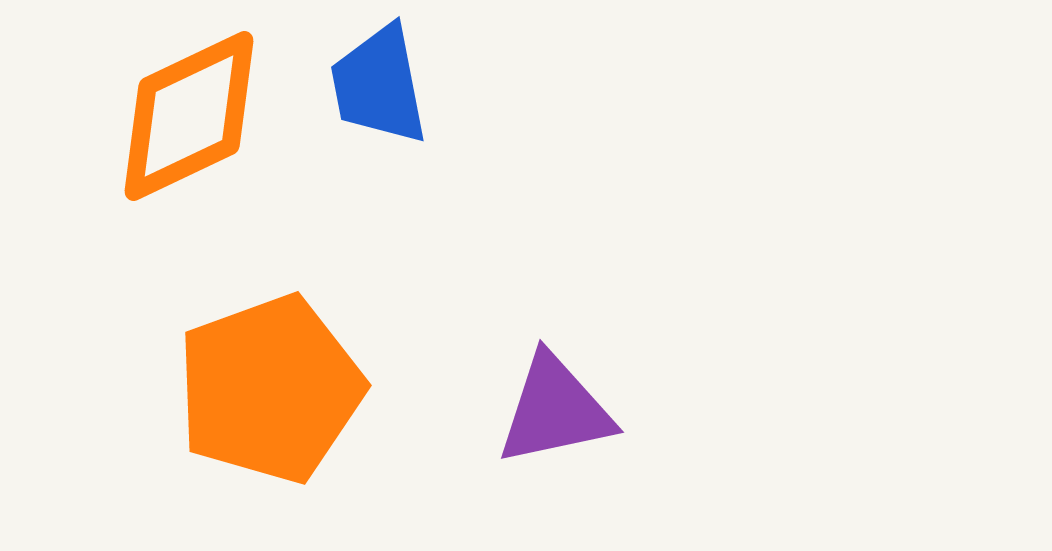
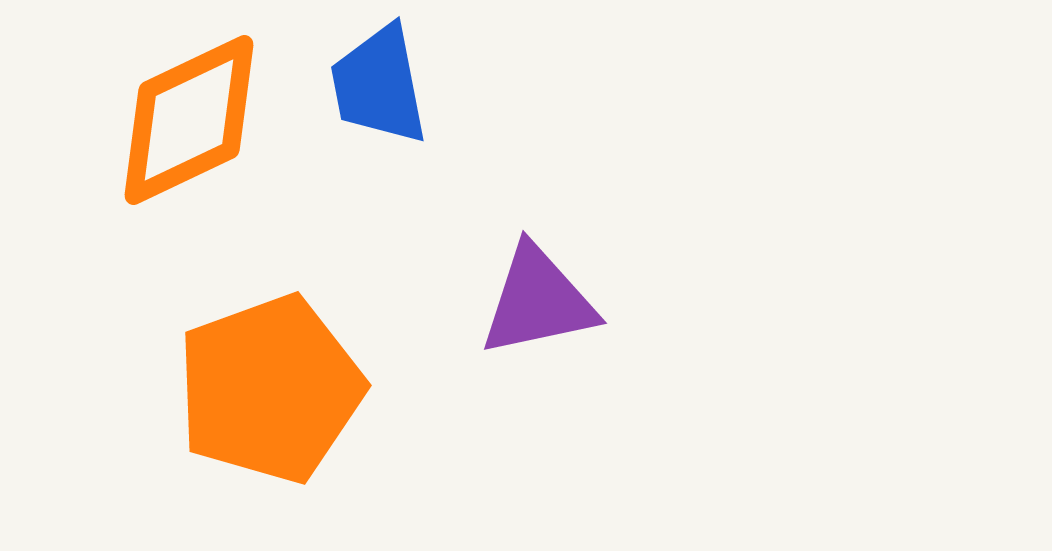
orange diamond: moved 4 px down
purple triangle: moved 17 px left, 109 px up
